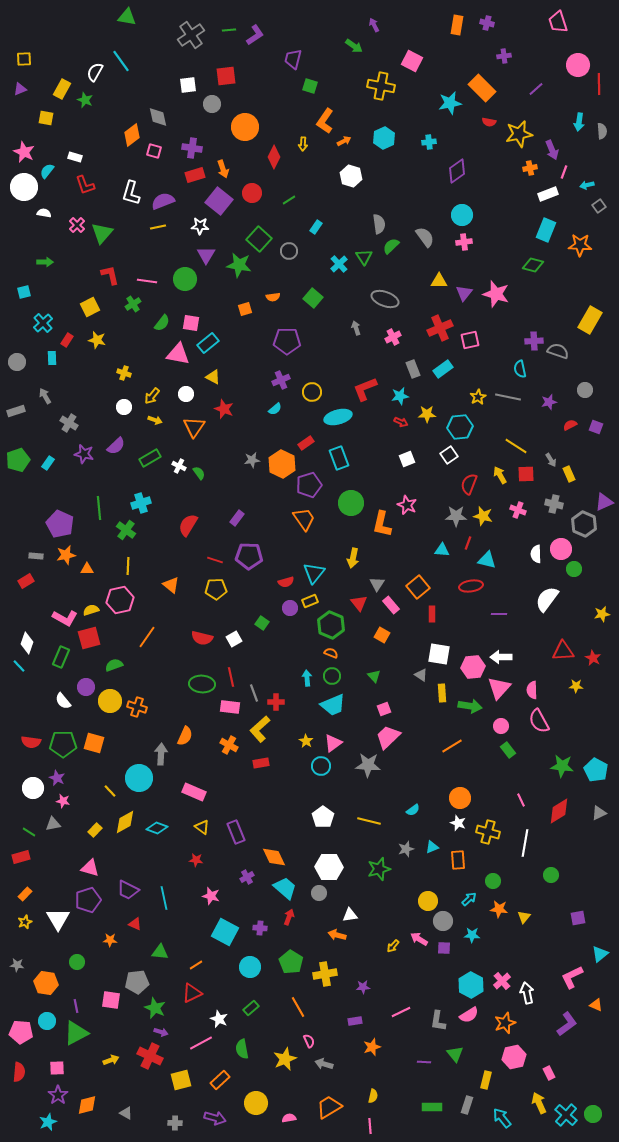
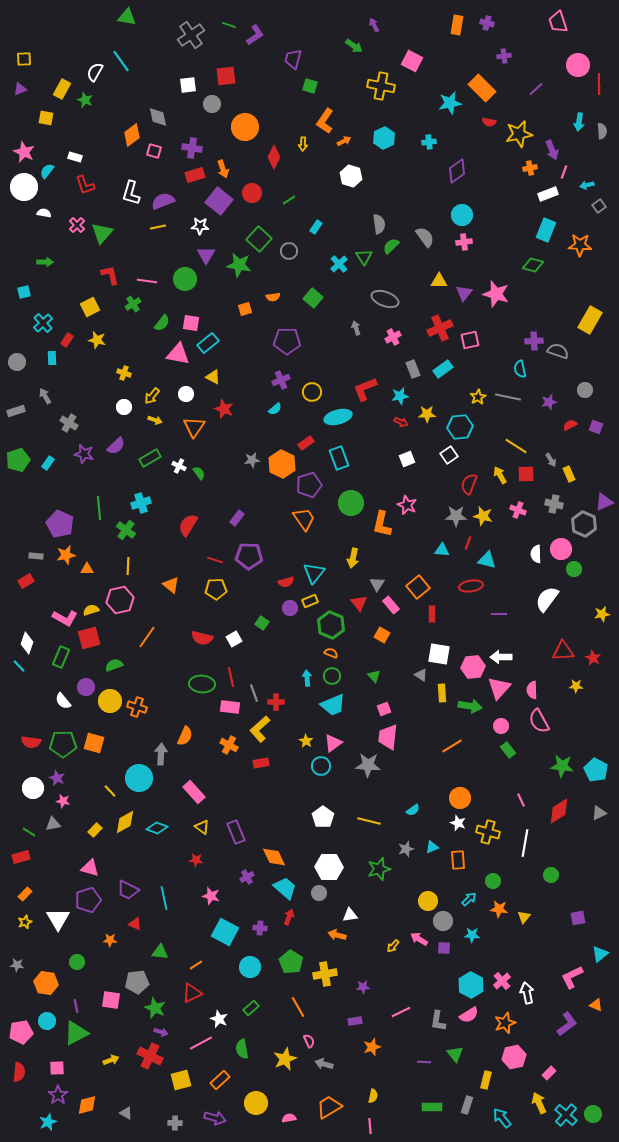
green line at (229, 30): moved 5 px up; rotated 24 degrees clockwise
pink trapezoid at (388, 737): rotated 40 degrees counterclockwise
pink rectangle at (194, 792): rotated 25 degrees clockwise
pink pentagon at (21, 1032): rotated 15 degrees counterclockwise
pink rectangle at (549, 1073): rotated 72 degrees clockwise
